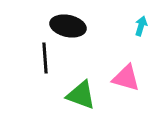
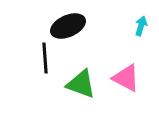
black ellipse: rotated 36 degrees counterclockwise
pink triangle: rotated 12 degrees clockwise
green triangle: moved 11 px up
